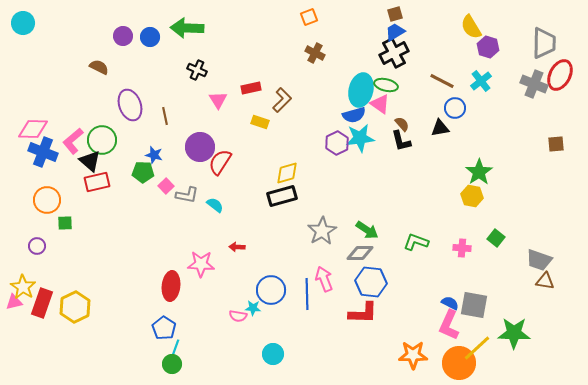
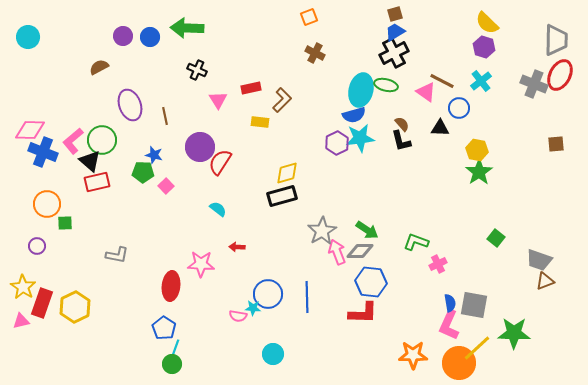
cyan circle at (23, 23): moved 5 px right, 14 px down
yellow semicircle at (471, 27): moved 16 px right, 4 px up; rotated 15 degrees counterclockwise
gray trapezoid at (544, 43): moved 12 px right, 3 px up
purple hexagon at (488, 47): moved 4 px left
brown semicircle at (99, 67): rotated 54 degrees counterclockwise
pink triangle at (380, 104): moved 46 px right, 12 px up
blue circle at (455, 108): moved 4 px right
yellow rectangle at (260, 122): rotated 12 degrees counterclockwise
black triangle at (440, 128): rotated 12 degrees clockwise
pink diamond at (33, 129): moved 3 px left, 1 px down
gray L-shape at (187, 195): moved 70 px left, 60 px down
yellow hexagon at (472, 196): moved 5 px right, 46 px up
orange circle at (47, 200): moved 4 px down
cyan semicircle at (215, 205): moved 3 px right, 4 px down
pink cross at (462, 248): moved 24 px left, 16 px down; rotated 30 degrees counterclockwise
gray diamond at (360, 253): moved 2 px up
pink arrow at (324, 279): moved 13 px right, 27 px up
brown triangle at (545, 281): rotated 30 degrees counterclockwise
blue circle at (271, 290): moved 3 px left, 4 px down
blue line at (307, 294): moved 3 px down
pink triangle at (14, 302): moved 7 px right, 19 px down
blue semicircle at (450, 303): rotated 54 degrees clockwise
